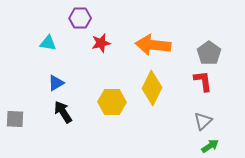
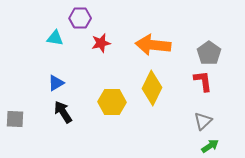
cyan triangle: moved 7 px right, 5 px up
